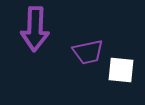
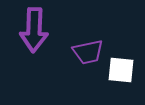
purple arrow: moved 1 px left, 1 px down
